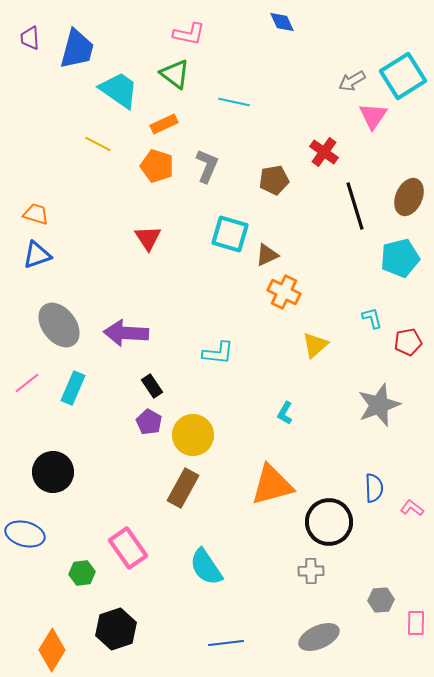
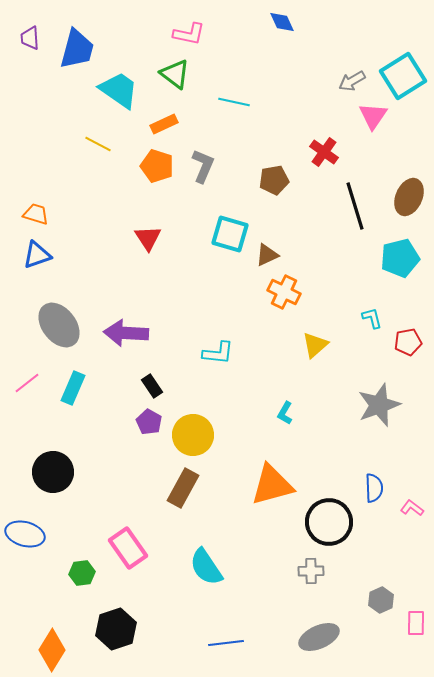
gray L-shape at (207, 166): moved 4 px left
gray hexagon at (381, 600): rotated 20 degrees counterclockwise
